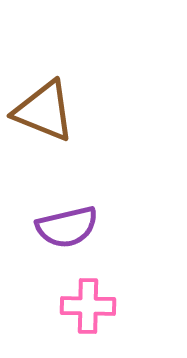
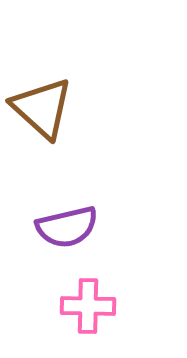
brown triangle: moved 2 px left, 3 px up; rotated 20 degrees clockwise
